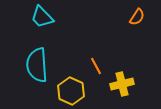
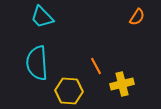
cyan semicircle: moved 2 px up
yellow hexagon: moved 2 px left; rotated 20 degrees counterclockwise
